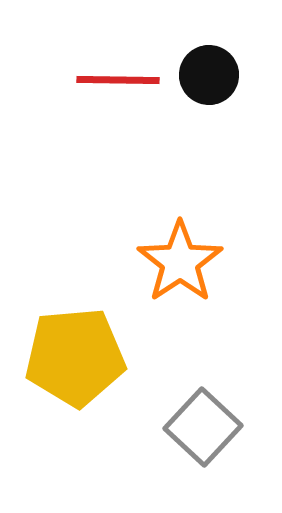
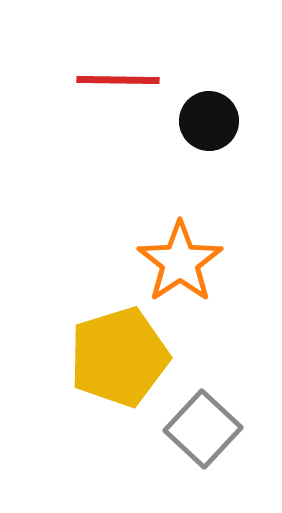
black circle: moved 46 px down
yellow pentagon: moved 44 px right; rotated 12 degrees counterclockwise
gray square: moved 2 px down
